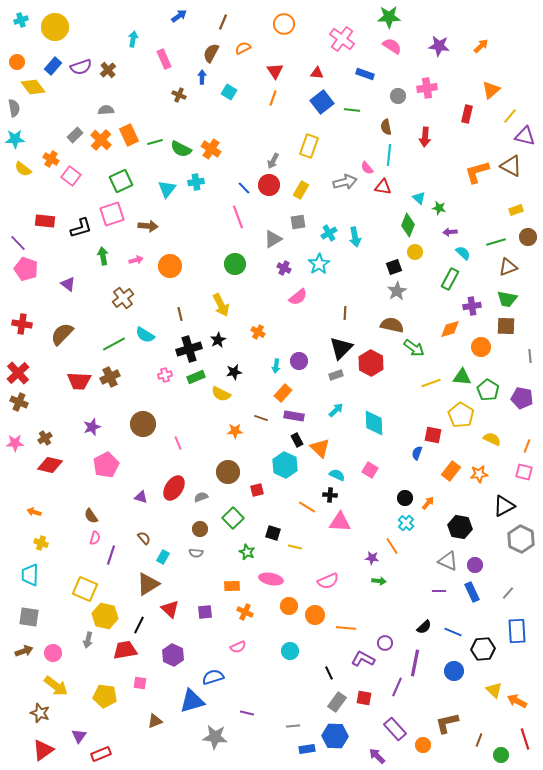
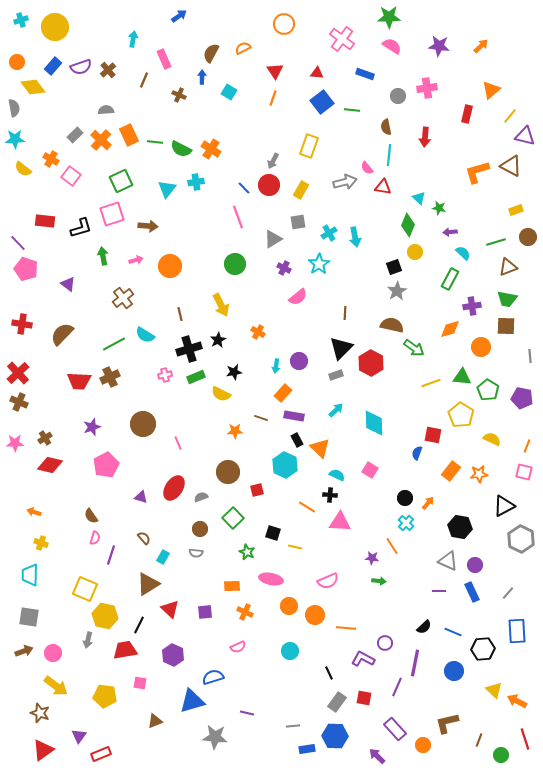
brown line at (223, 22): moved 79 px left, 58 px down
green line at (155, 142): rotated 21 degrees clockwise
